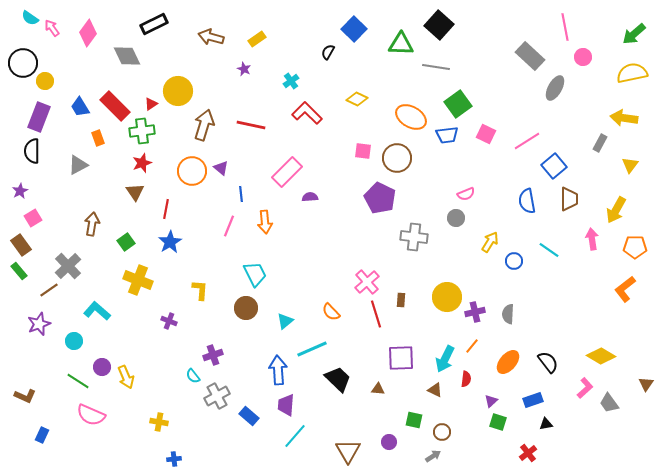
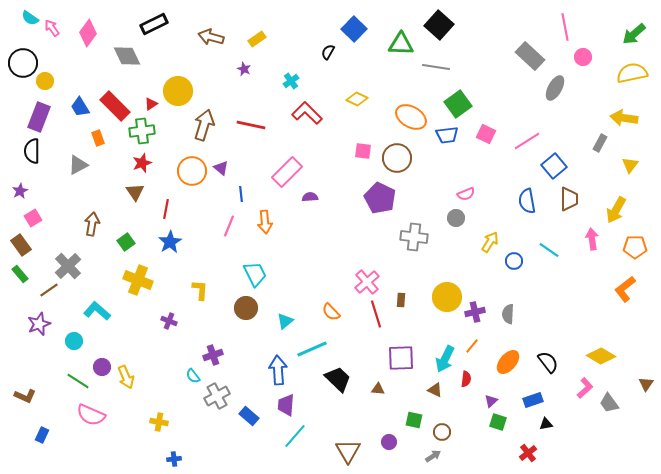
green rectangle at (19, 271): moved 1 px right, 3 px down
